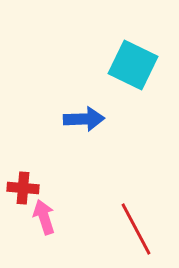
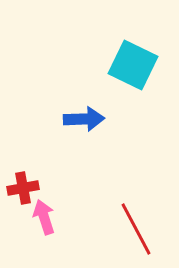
red cross: rotated 16 degrees counterclockwise
